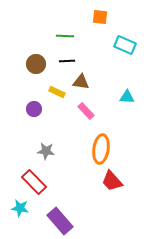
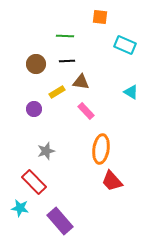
yellow rectangle: rotated 56 degrees counterclockwise
cyan triangle: moved 4 px right, 5 px up; rotated 28 degrees clockwise
gray star: rotated 24 degrees counterclockwise
